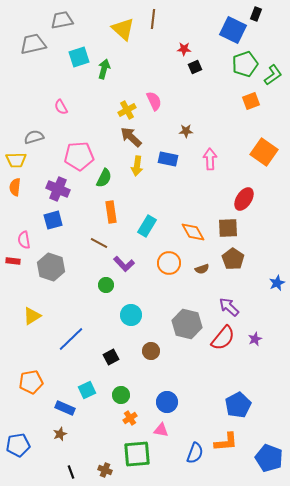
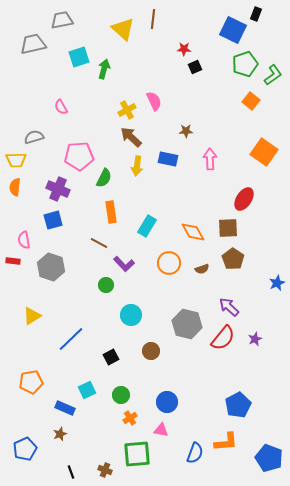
orange square at (251, 101): rotated 30 degrees counterclockwise
blue pentagon at (18, 445): moved 7 px right, 4 px down; rotated 15 degrees counterclockwise
